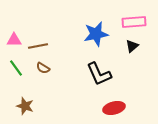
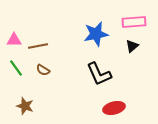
brown semicircle: moved 2 px down
